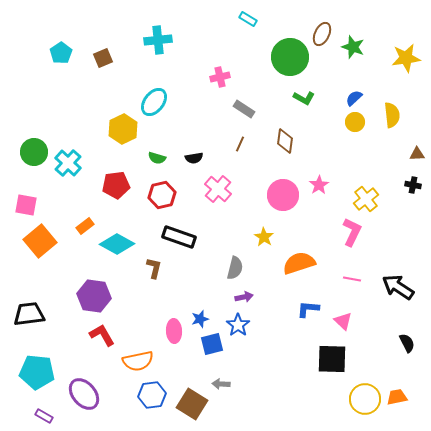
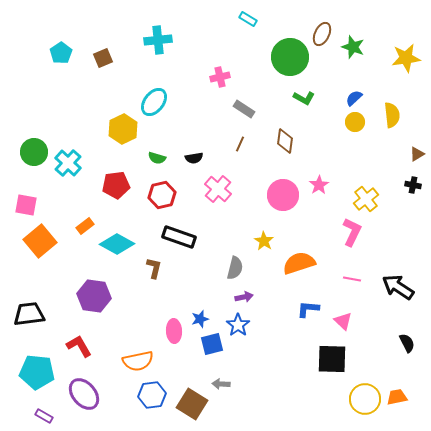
brown triangle at (417, 154): rotated 28 degrees counterclockwise
yellow star at (264, 237): moved 4 px down
red L-shape at (102, 335): moved 23 px left, 11 px down
